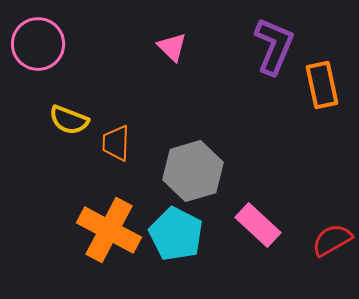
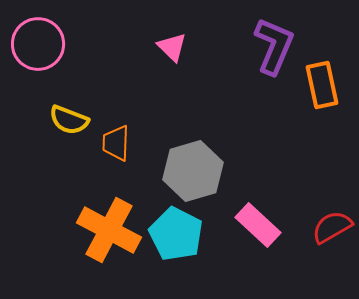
red semicircle: moved 13 px up
